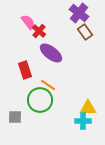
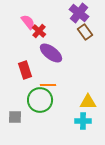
orange line: rotated 35 degrees counterclockwise
yellow triangle: moved 6 px up
